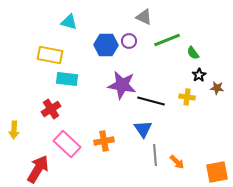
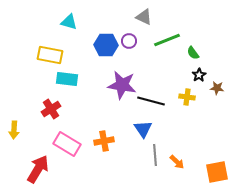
pink rectangle: rotated 12 degrees counterclockwise
